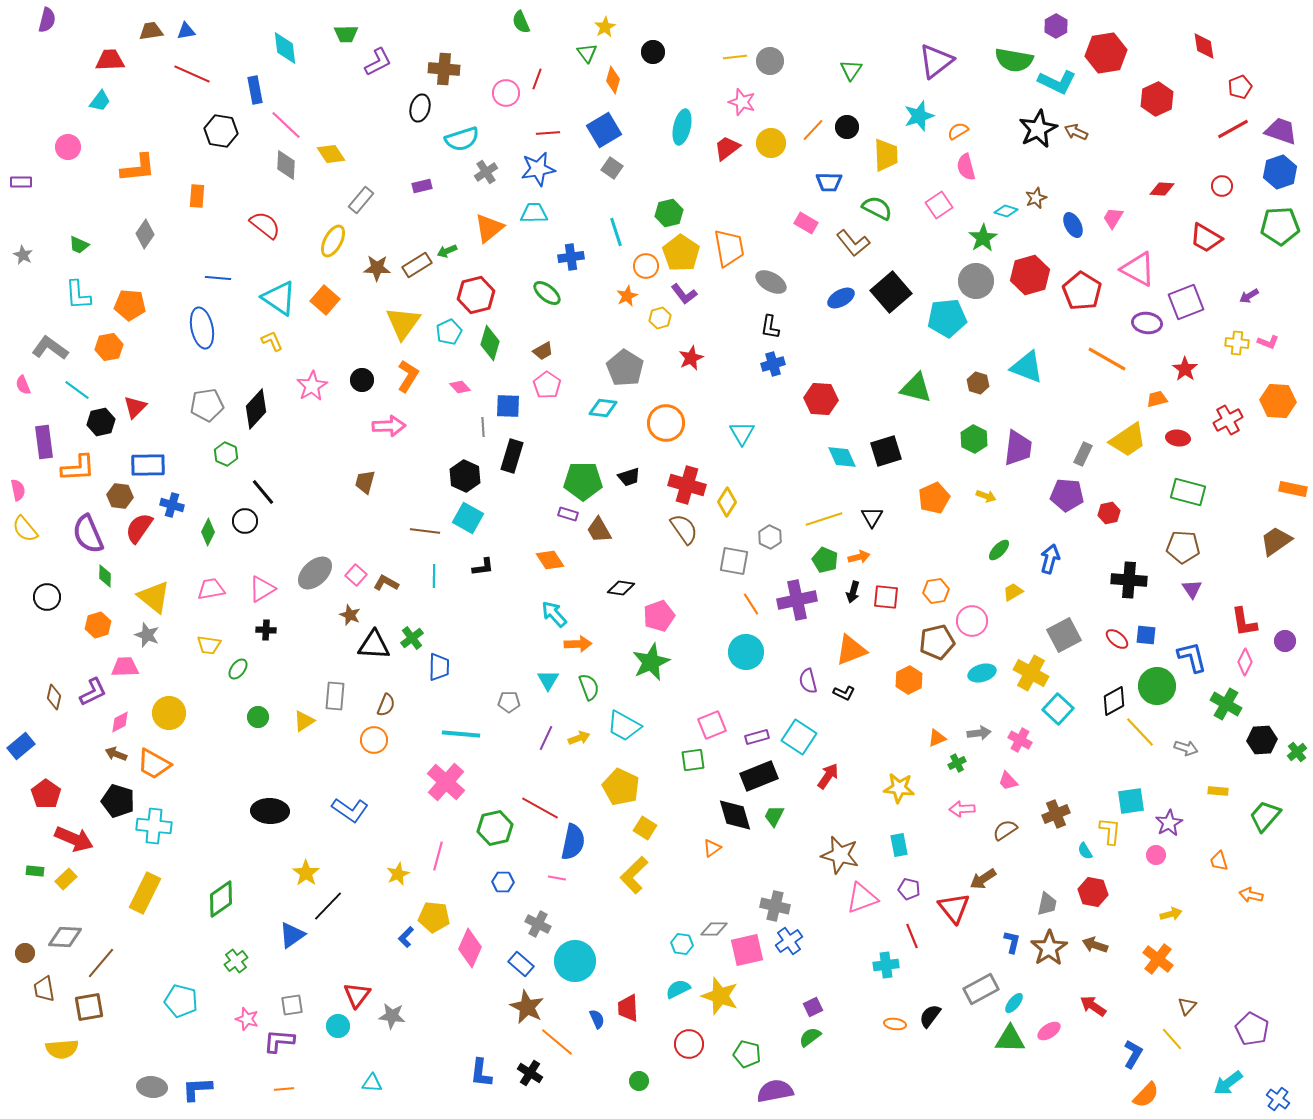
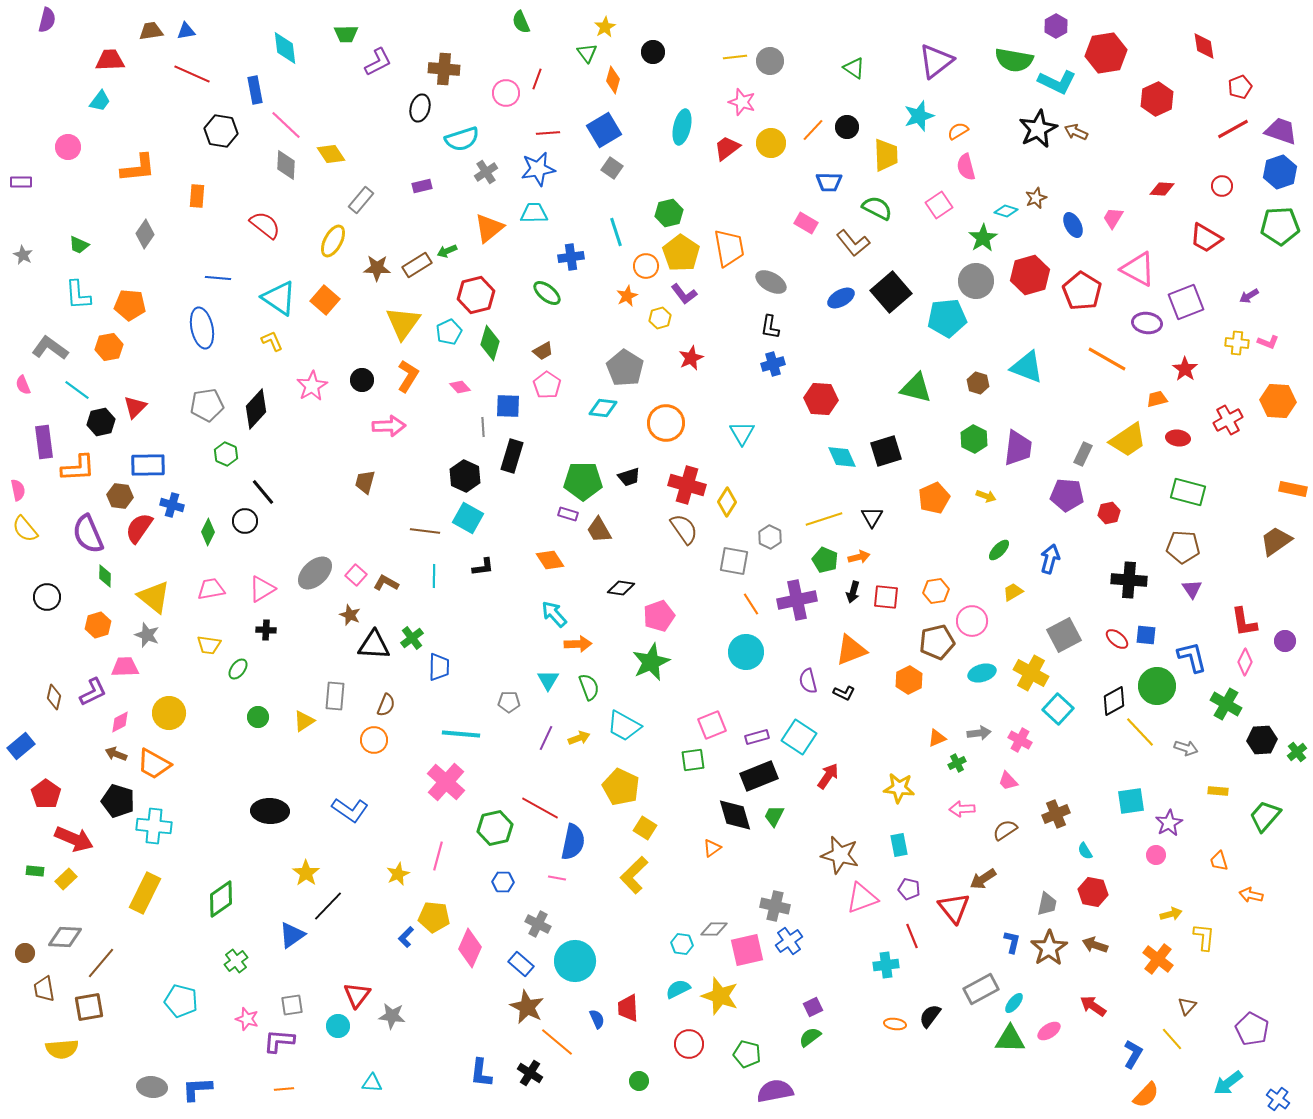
green triangle at (851, 70): moved 3 px right, 2 px up; rotated 30 degrees counterclockwise
yellow L-shape at (1110, 831): moved 94 px right, 106 px down
